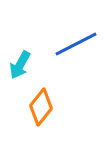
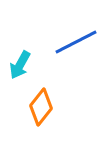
blue line: moved 2 px up
